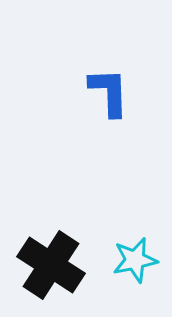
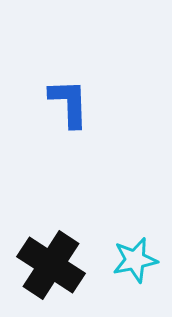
blue L-shape: moved 40 px left, 11 px down
